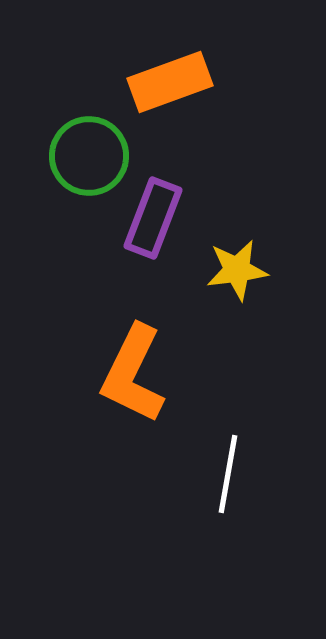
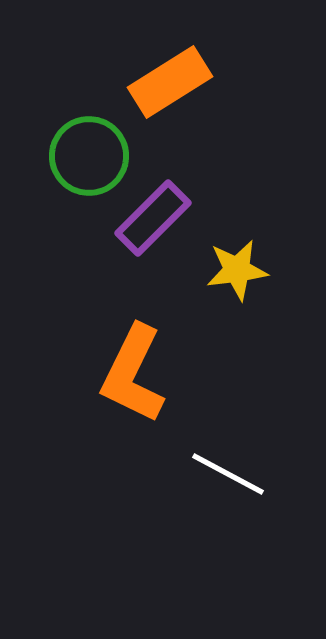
orange rectangle: rotated 12 degrees counterclockwise
purple rectangle: rotated 24 degrees clockwise
white line: rotated 72 degrees counterclockwise
